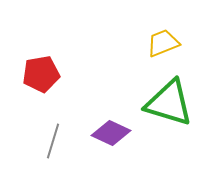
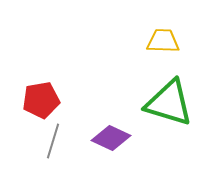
yellow trapezoid: moved 2 px up; rotated 24 degrees clockwise
red pentagon: moved 26 px down
purple diamond: moved 5 px down
